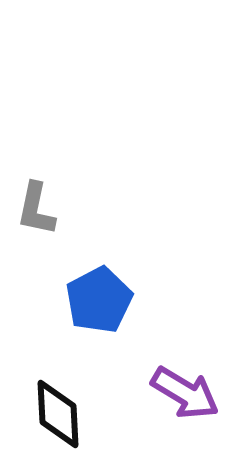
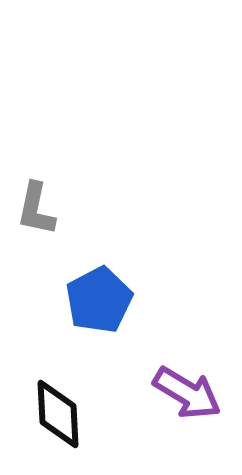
purple arrow: moved 2 px right
